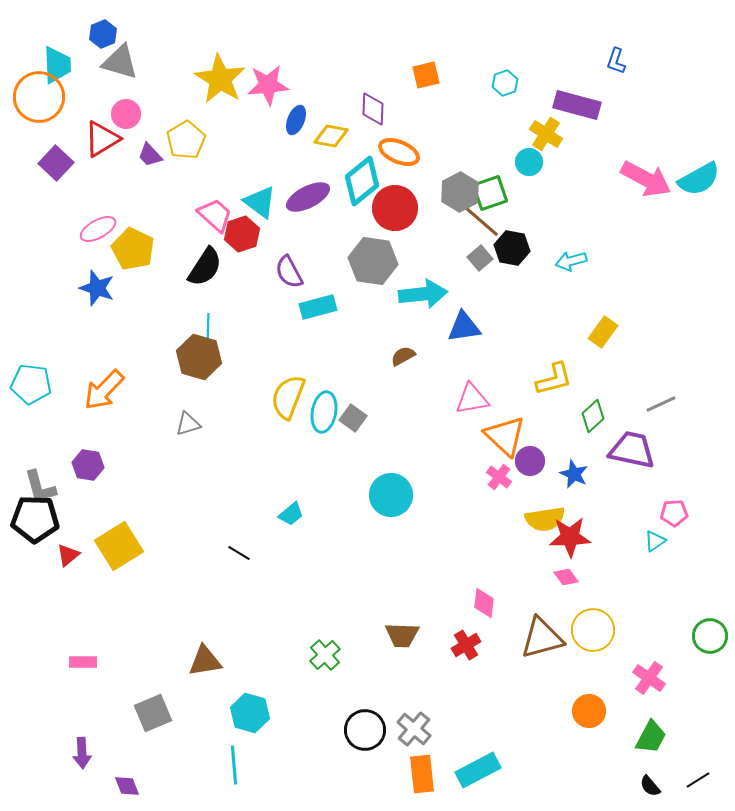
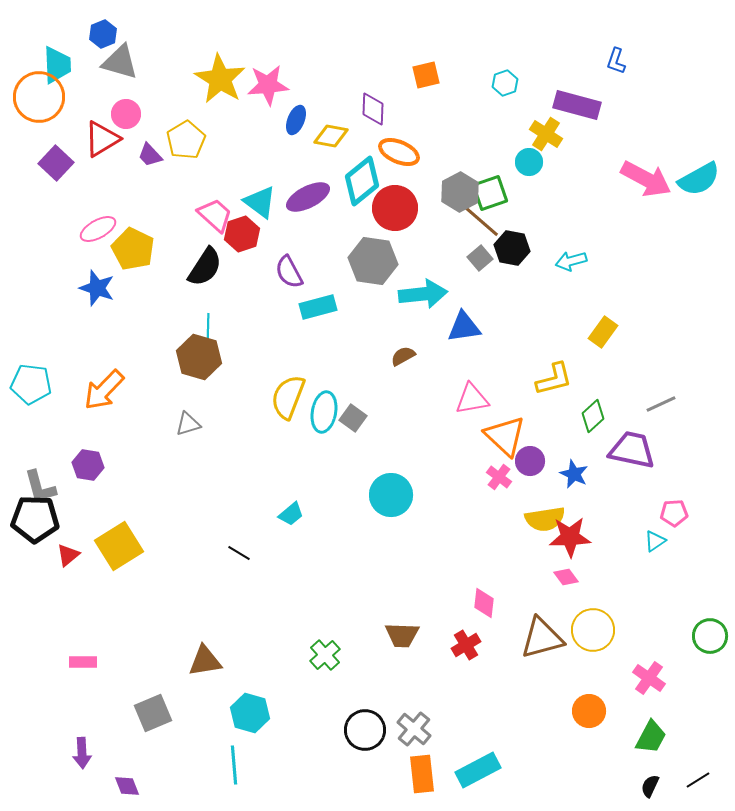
black semicircle at (650, 786): rotated 65 degrees clockwise
